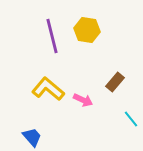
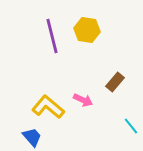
yellow L-shape: moved 18 px down
cyan line: moved 7 px down
